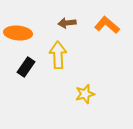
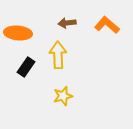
yellow star: moved 22 px left, 2 px down
